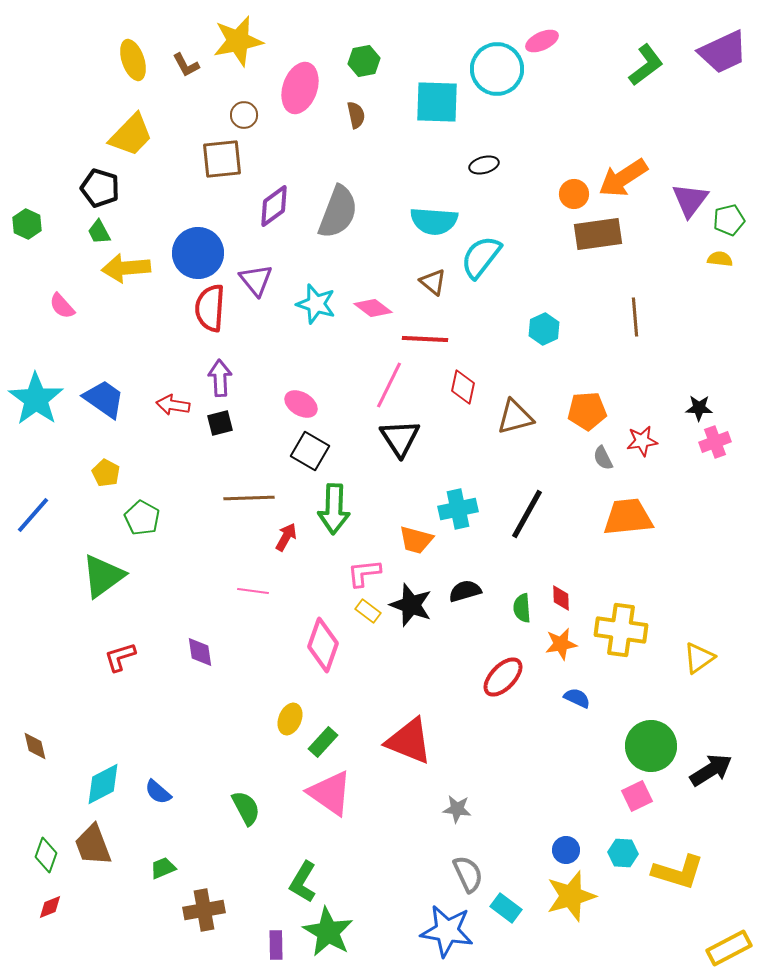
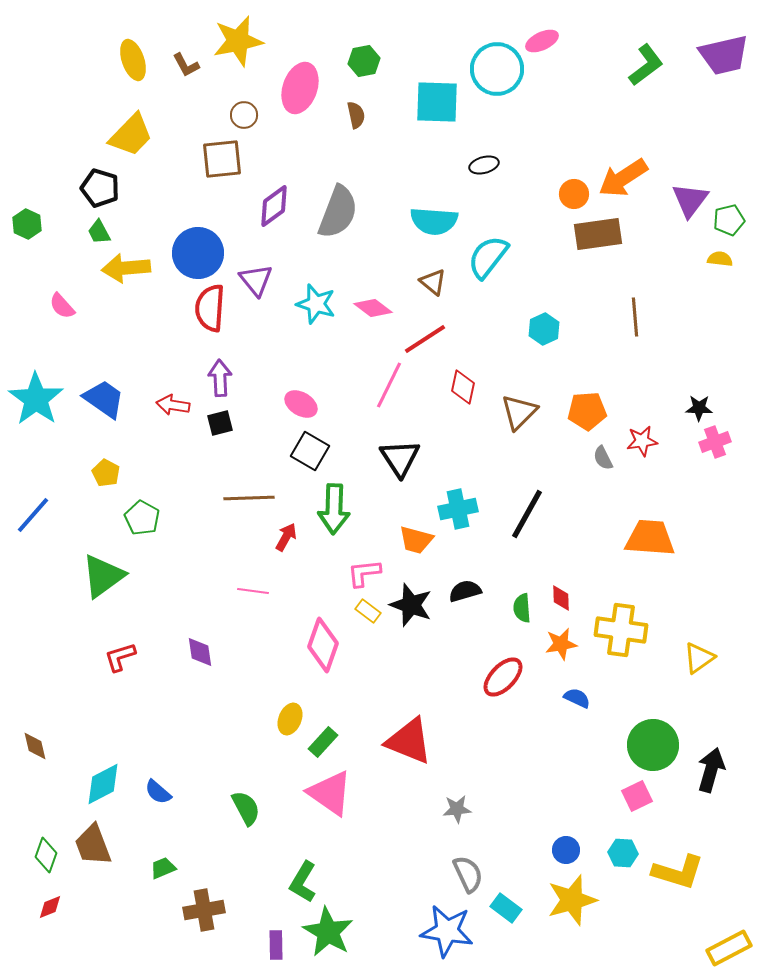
purple trapezoid at (723, 52): moved 1 px right, 3 px down; rotated 12 degrees clockwise
cyan semicircle at (481, 257): moved 7 px right
red line at (425, 339): rotated 36 degrees counterclockwise
brown triangle at (515, 417): moved 4 px right, 5 px up; rotated 30 degrees counterclockwise
black triangle at (400, 438): moved 20 px down
orange trapezoid at (628, 517): moved 22 px right, 21 px down; rotated 10 degrees clockwise
green circle at (651, 746): moved 2 px right, 1 px up
black arrow at (711, 770): rotated 42 degrees counterclockwise
gray star at (457, 809): rotated 12 degrees counterclockwise
yellow star at (571, 896): moved 1 px right, 4 px down
